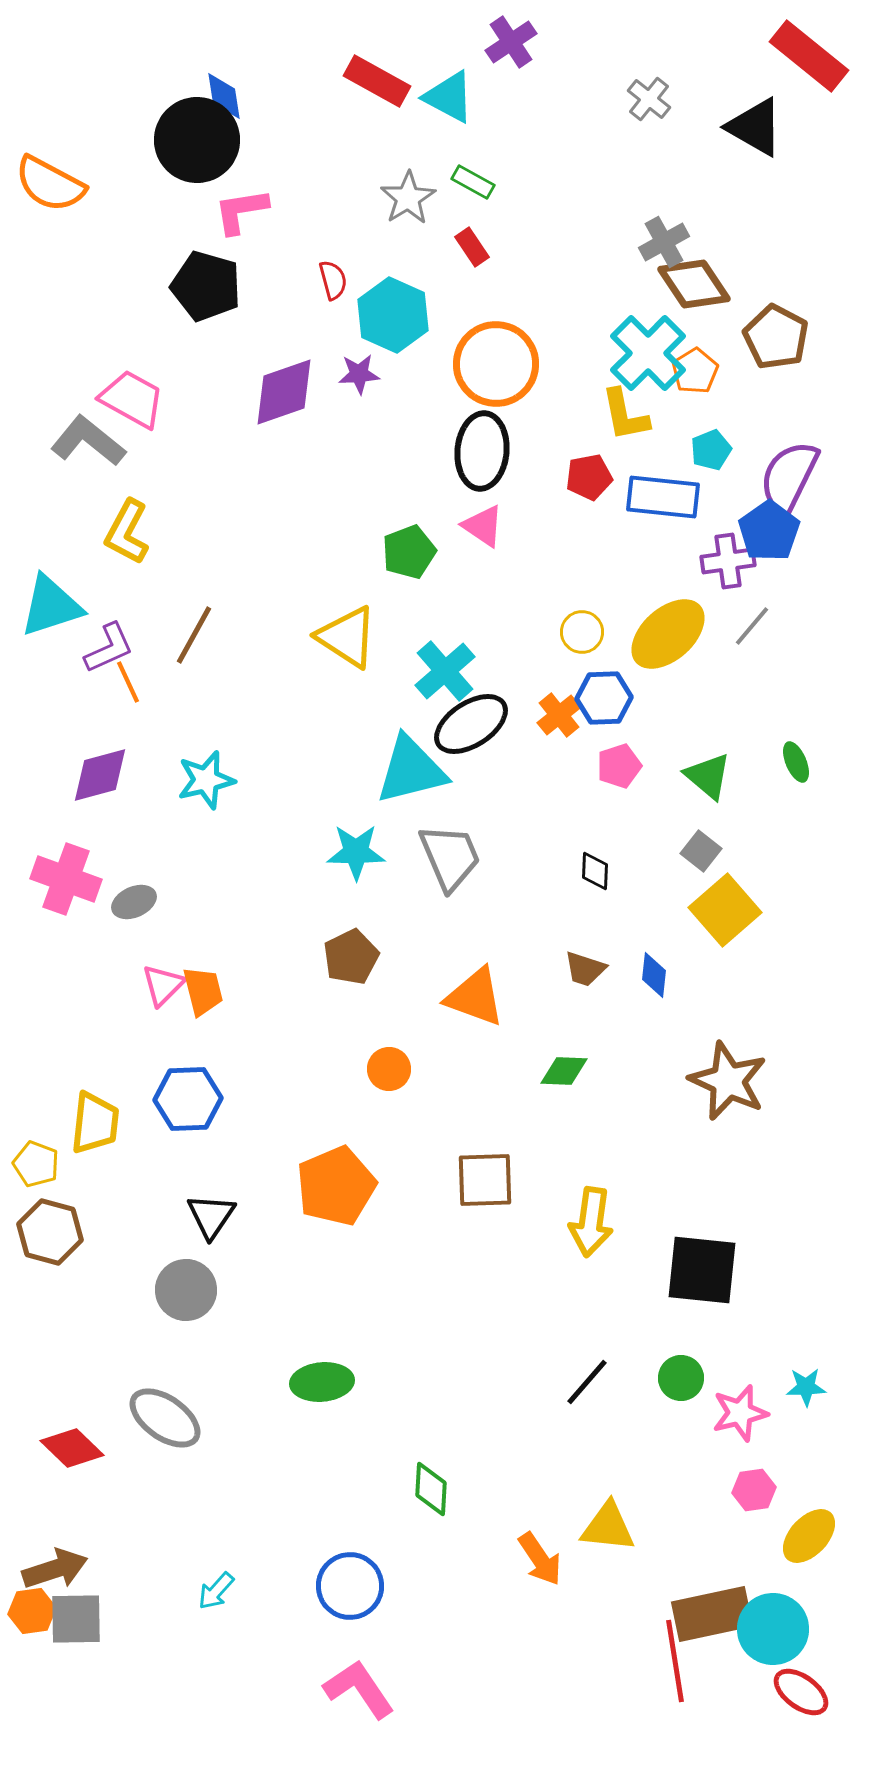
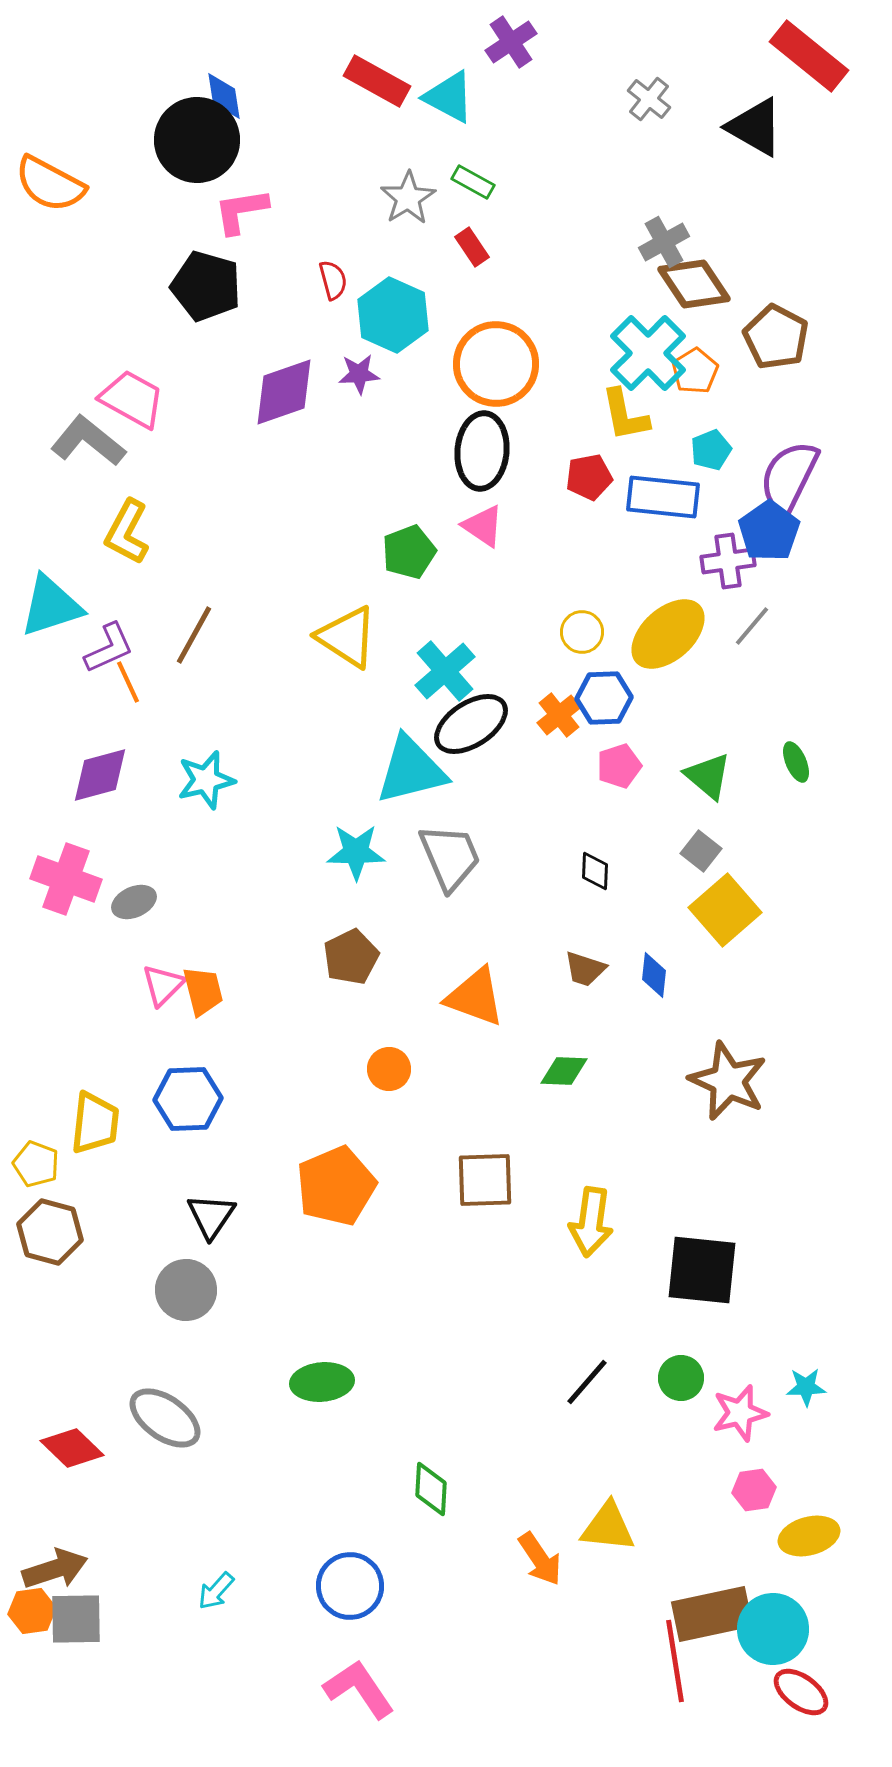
yellow ellipse at (809, 1536): rotated 32 degrees clockwise
